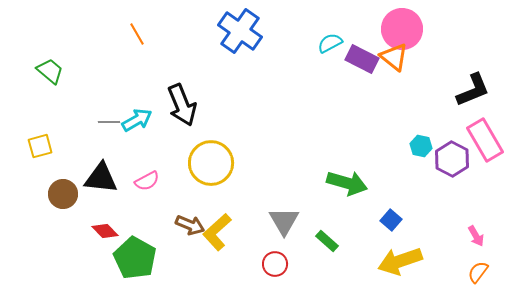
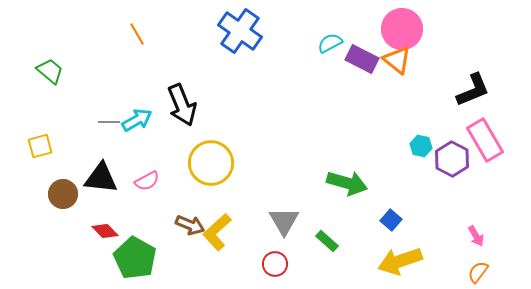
orange triangle: moved 3 px right, 3 px down
